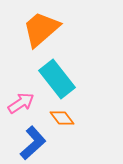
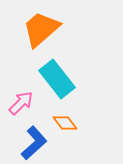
pink arrow: rotated 12 degrees counterclockwise
orange diamond: moved 3 px right, 5 px down
blue L-shape: moved 1 px right
